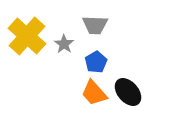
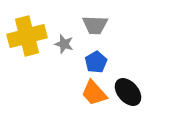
yellow cross: rotated 33 degrees clockwise
gray star: rotated 18 degrees counterclockwise
